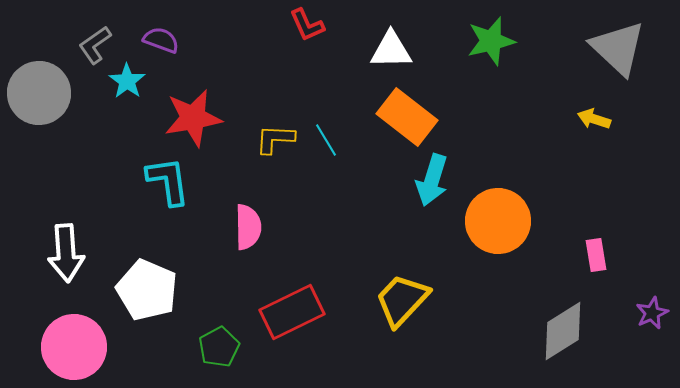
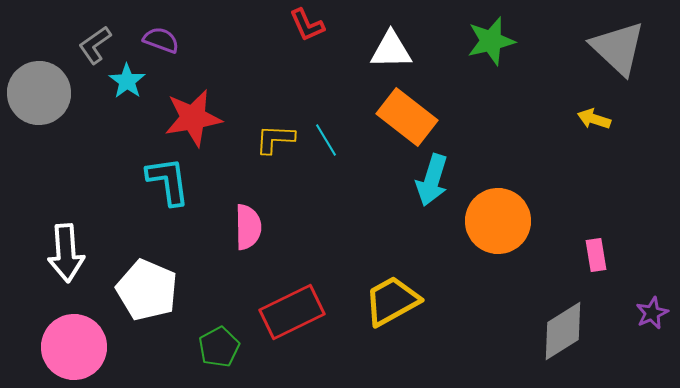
yellow trapezoid: moved 10 px left, 1 px down; rotated 18 degrees clockwise
